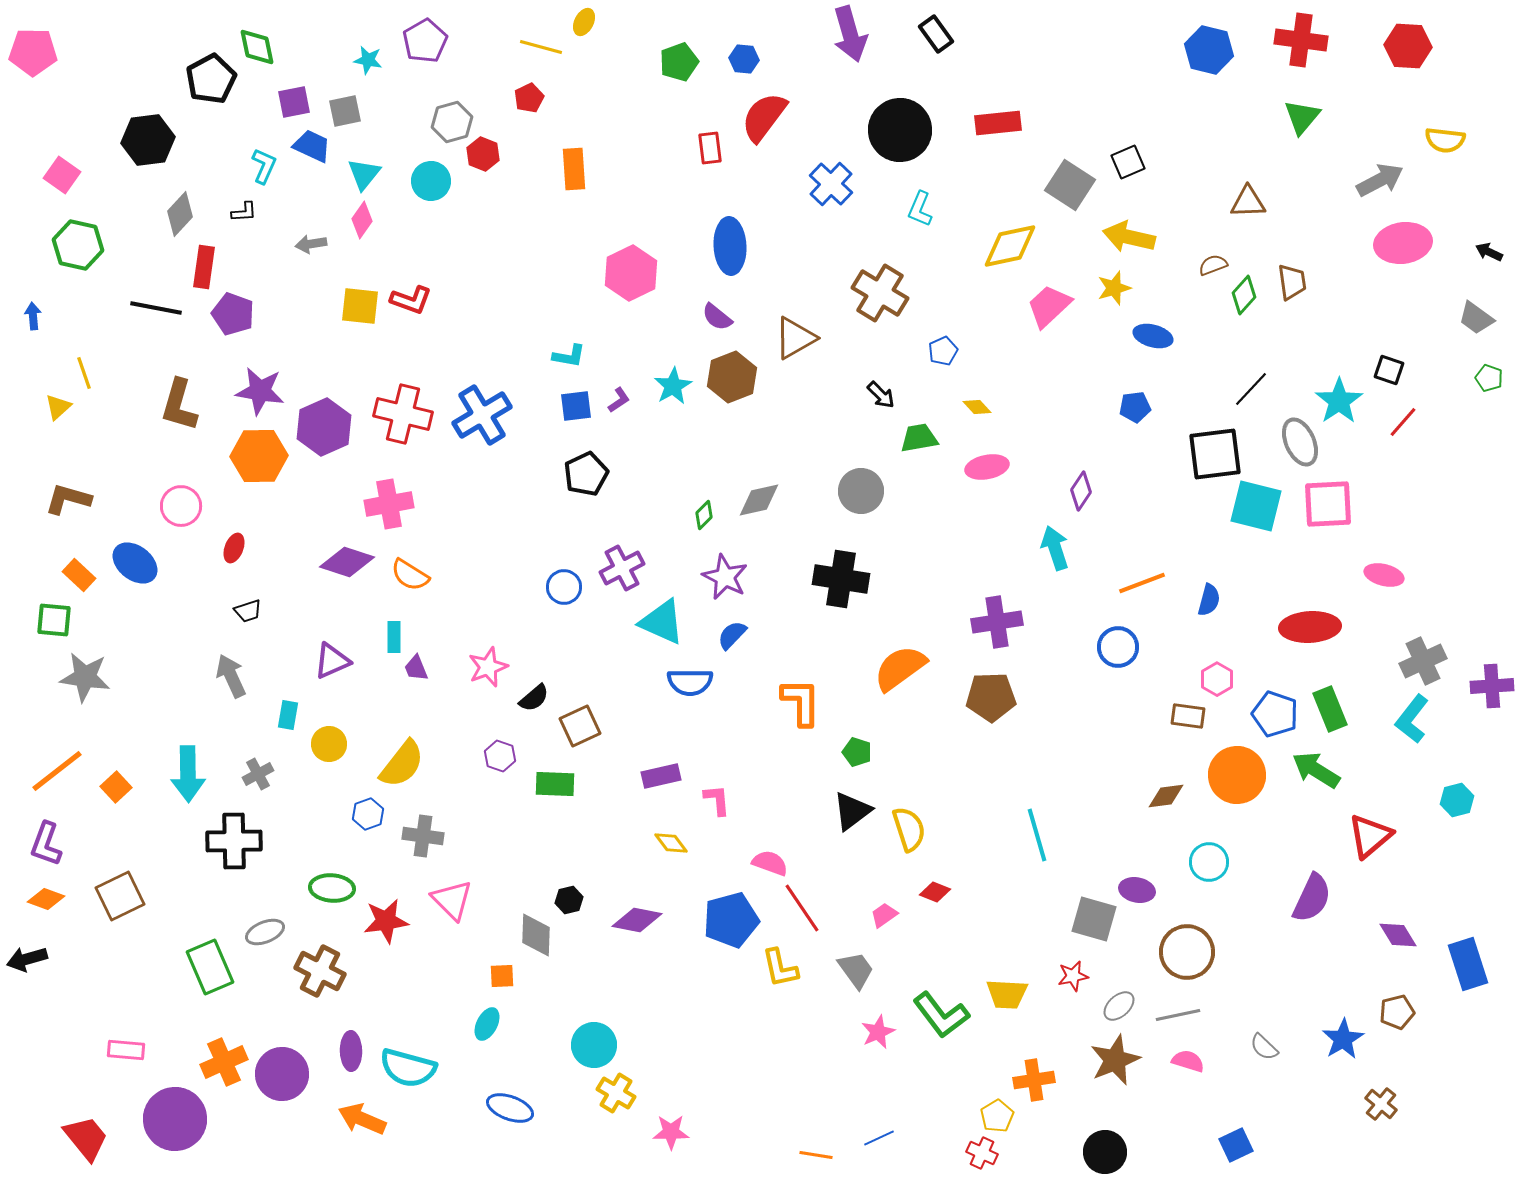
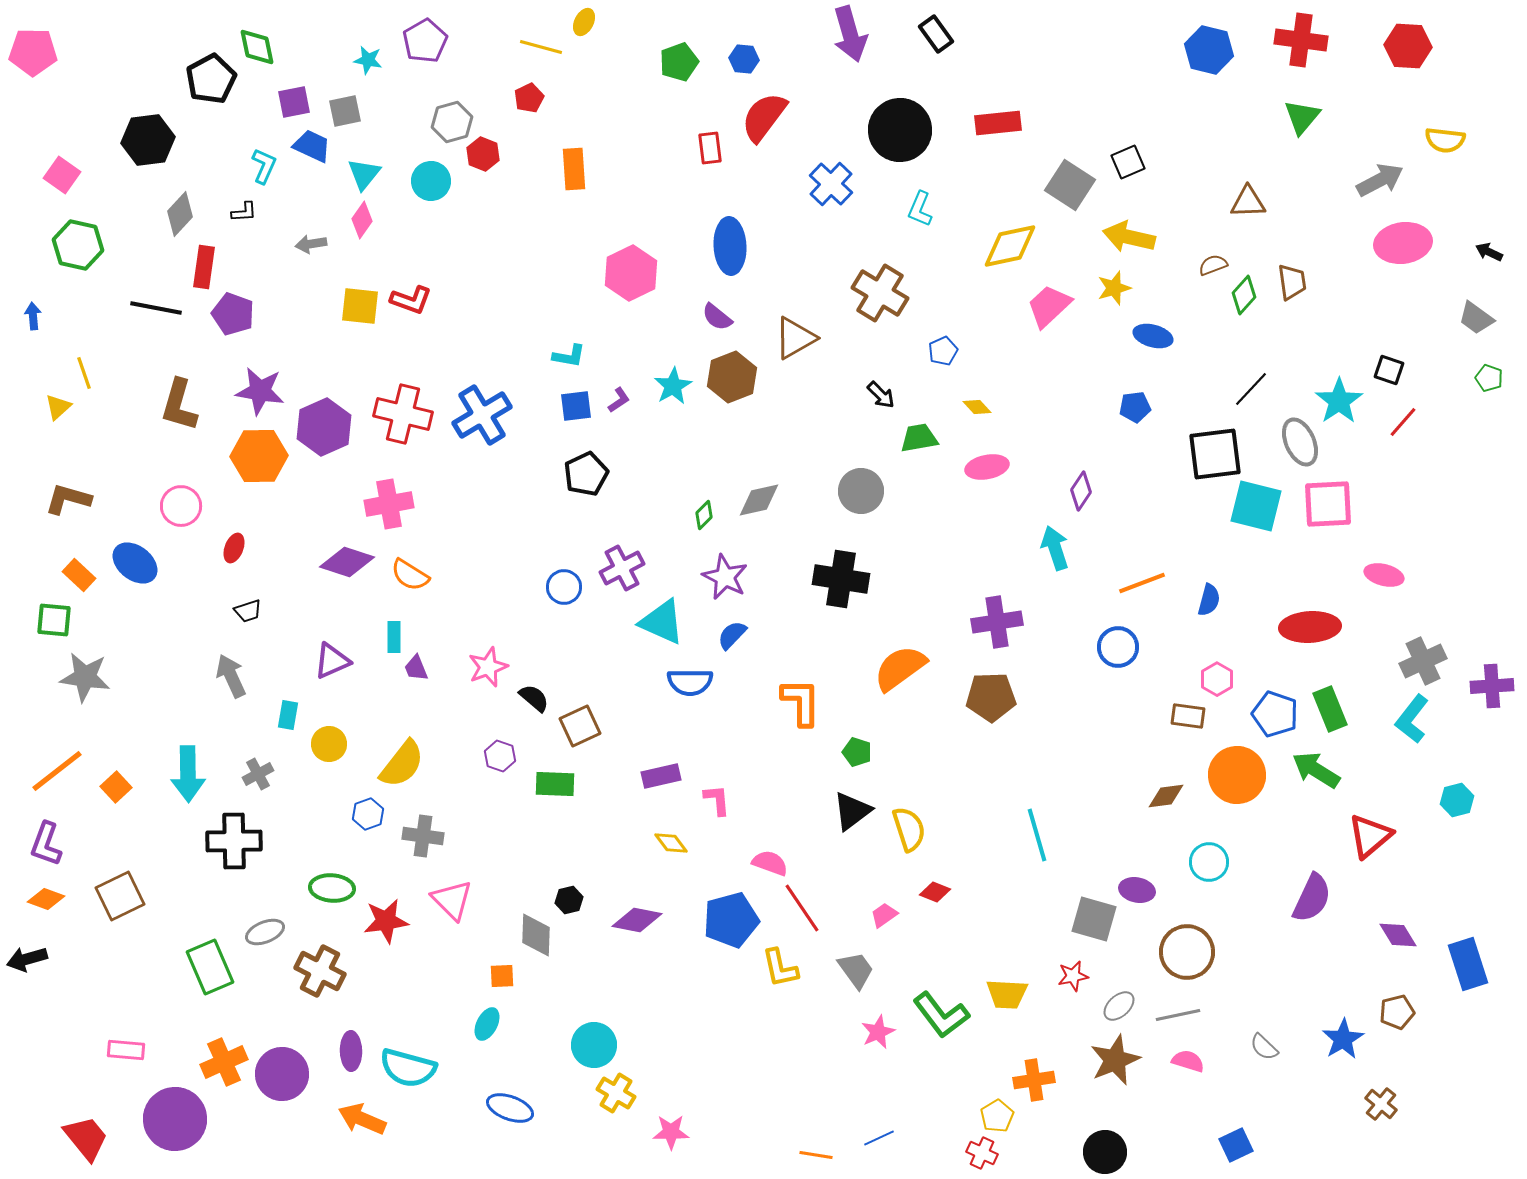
black semicircle at (534, 698): rotated 100 degrees counterclockwise
